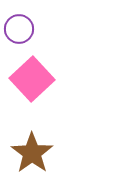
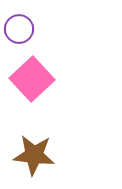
brown star: moved 2 px right, 2 px down; rotated 30 degrees counterclockwise
